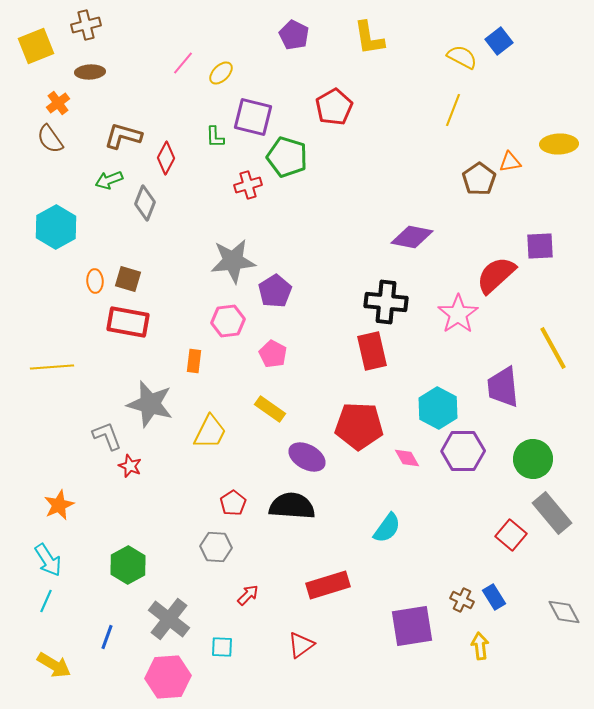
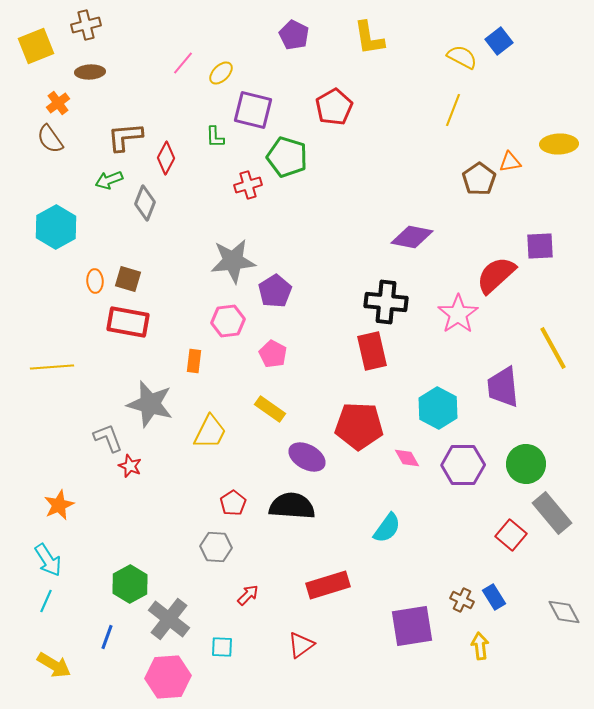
purple square at (253, 117): moved 7 px up
brown L-shape at (123, 136): moved 2 px right, 1 px down; rotated 21 degrees counterclockwise
gray L-shape at (107, 436): moved 1 px right, 2 px down
purple hexagon at (463, 451): moved 14 px down
green circle at (533, 459): moved 7 px left, 5 px down
green hexagon at (128, 565): moved 2 px right, 19 px down
